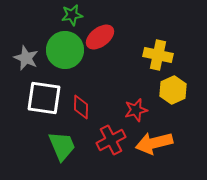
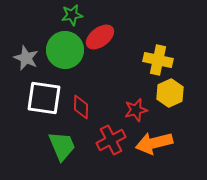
yellow cross: moved 5 px down
yellow hexagon: moved 3 px left, 3 px down
